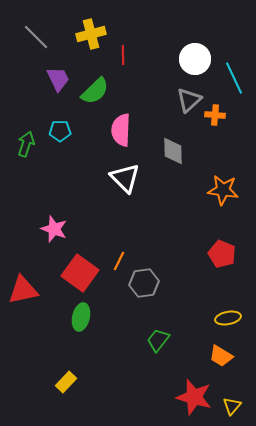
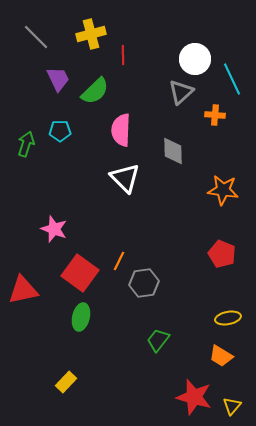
cyan line: moved 2 px left, 1 px down
gray triangle: moved 8 px left, 8 px up
